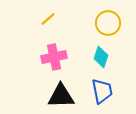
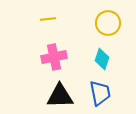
yellow line: rotated 35 degrees clockwise
cyan diamond: moved 1 px right, 2 px down
blue trapezoid: moved 2 px left, 2 px down
black triangle: moved 1 px left
